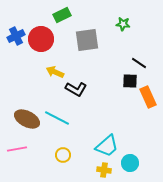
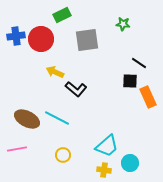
blue cross: rotated 18 degrees clockwise
black L-shape: rotated 10 degrees clockwise
